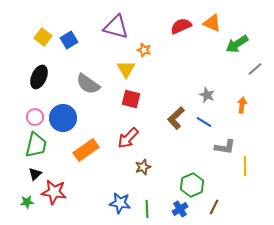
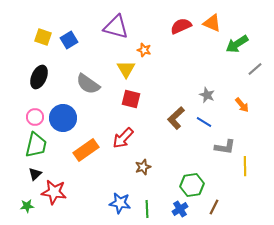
yellow square: rotated 18 degrees counterclockwise
orange arrow: rotated 133 degrees clockwise
red arrow: moved 5 px left
green hexagon: rotated 15 degrees clockwise
green star: moved 4 px down
